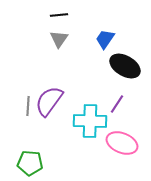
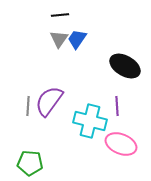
black line: moved 1 px right
blue trapezoid: moved 28 px left
purple line: moved 2 px down; rotated 36 degrees counterclockwise
cyan cross: rotated 12 degrees clockwise
pink ellipse: moved 1 px left, 1 px down
